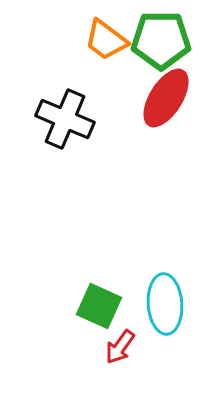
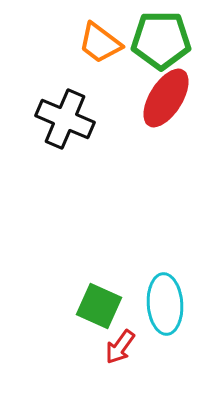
orange trapezoid: moved 6 px left, 3 px down
